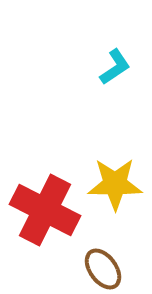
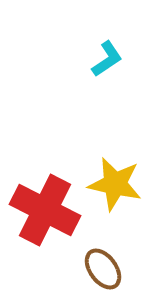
cyan L-shape: moved 8 px left, 8 px up
yellow star: rotated 12 degrees clockwise
